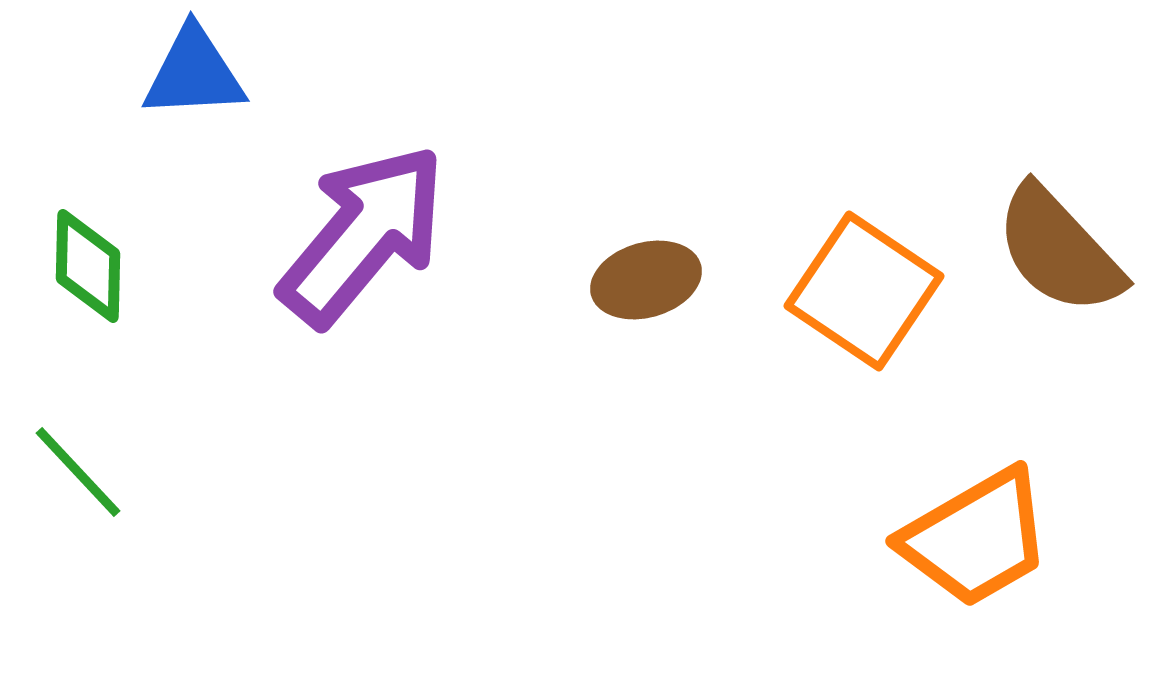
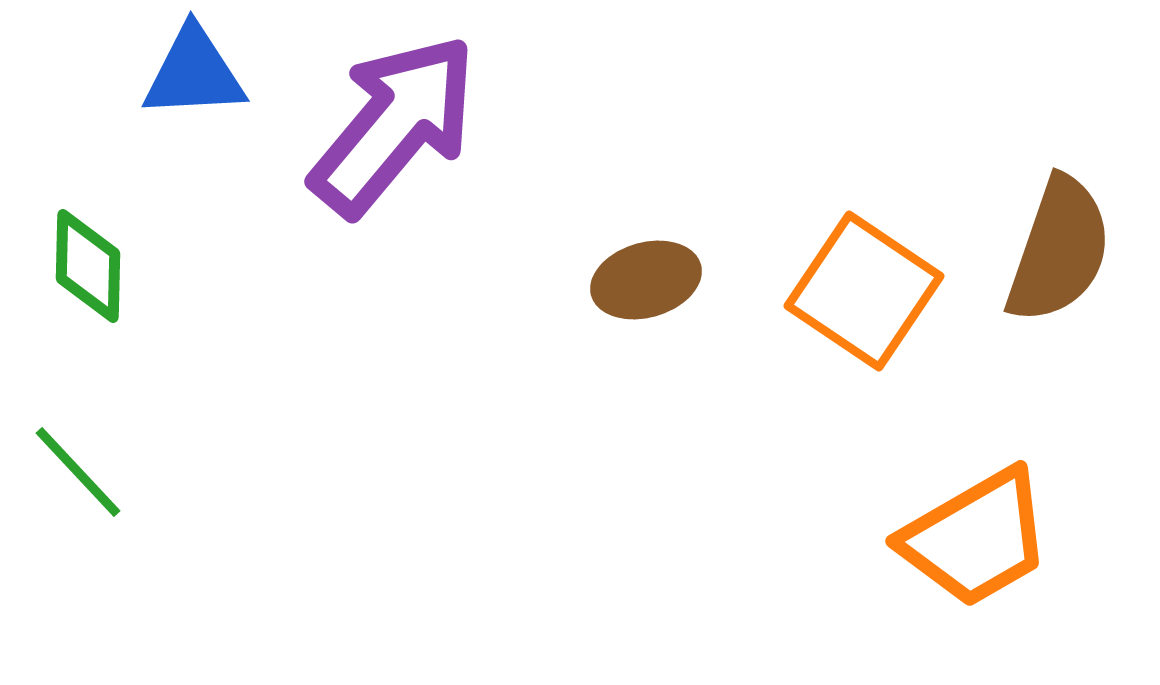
purple arrow: moved 31 px right, 110 px up
brown semicircle: rotated 118 degrees counterclockwise
